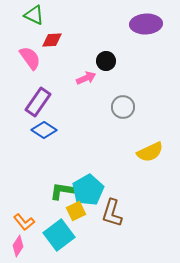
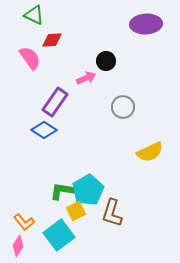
purple rectangle: moved 17 px right
